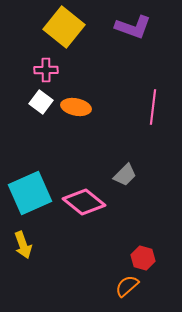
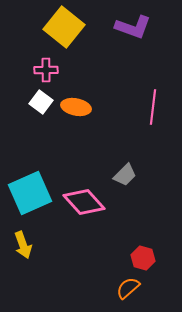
pink diamond: rotated 9 degrees clockwise
orange semicircle: moved 1 px right, 2 px down
